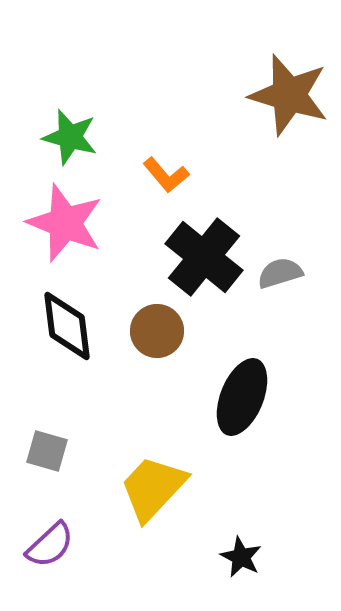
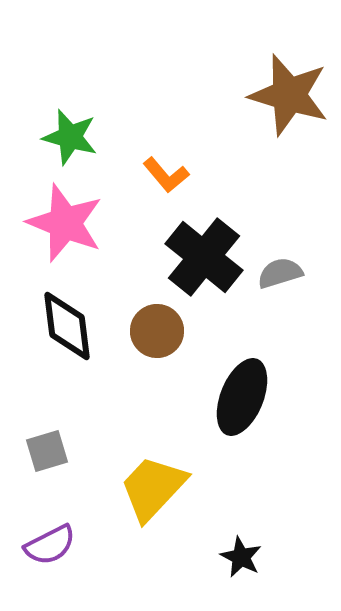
gray square: rotated 33 degrees counterclockwise
purple semicircle: rotated 16 degrees clockwise
